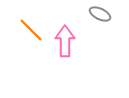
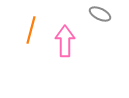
orange line: rotated 60 degrees clockwise
